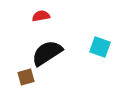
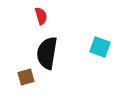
red semicircle: rotated 84 degrees clockwise
black semicircle: rotated 48 degrees counterclockwise
